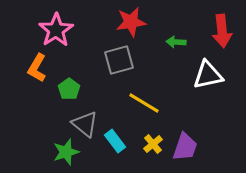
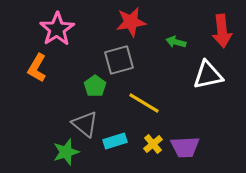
pink star: moved 1 px right, 1 px up
green arrow: rotated 12 degrees clockwise
green pentagon: moved 26 px right, 3 px up
cyan rectangle: rotated 70 degrees counterclockwise
purple trapezoid: rotated 68 degrees clockwise
